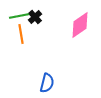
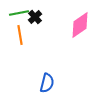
green line: moved 3 px up
orange line: moved 1 px left, 1 px down
